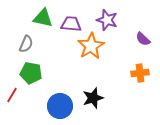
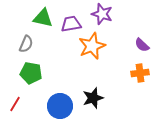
purple star: moved 5 px left, 6 px up
purple trapezoid: rotated 15 degrees counterclockwise
purple semicircle: moved 1 px left, 6 px down
orange star: moved 1 px right; rotated 8 degrees clockwise
red line: moved 3 px right, 9 px down
